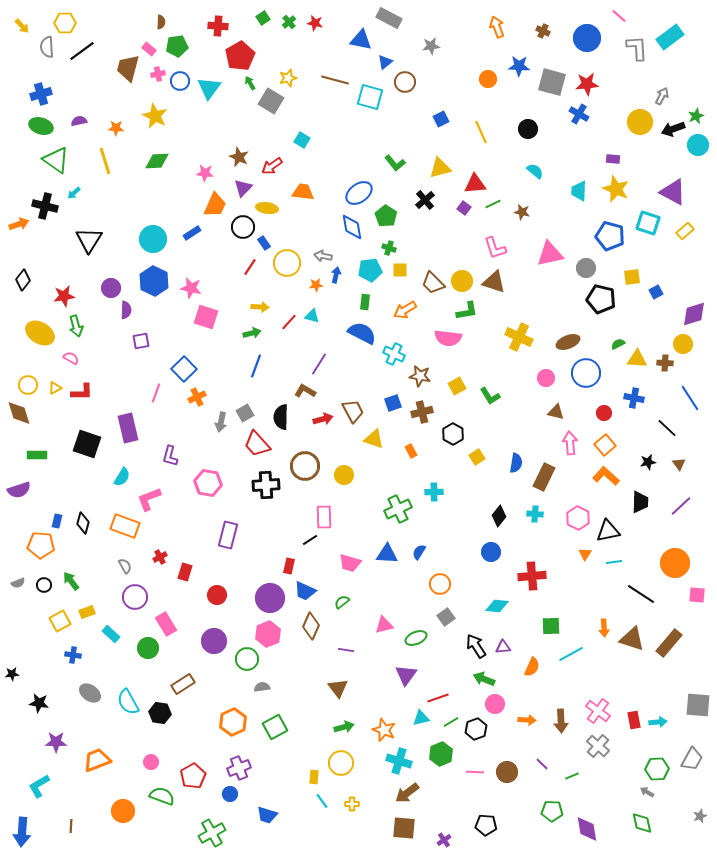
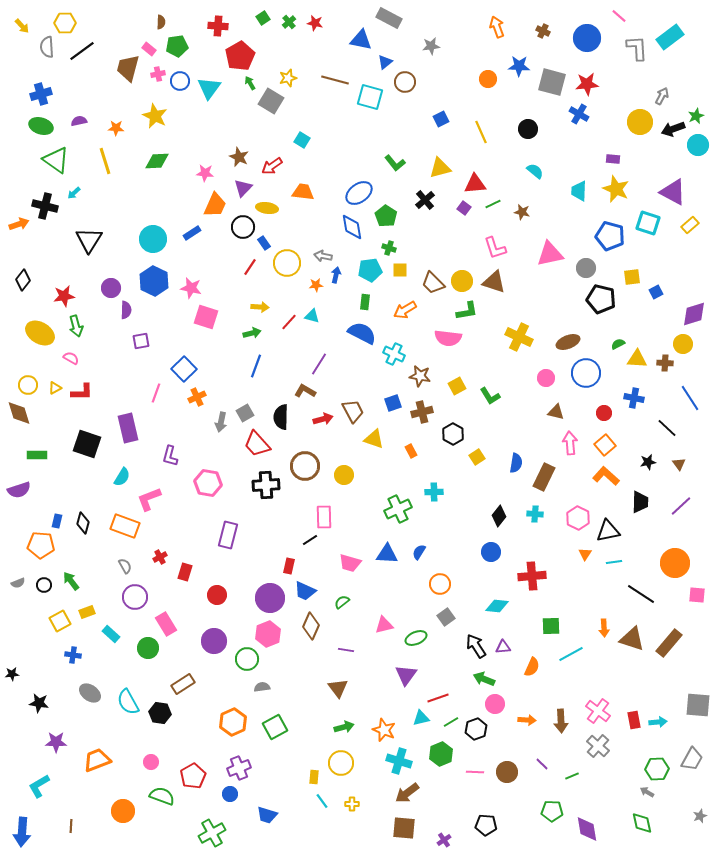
yellow rectangle at (685, 231): moved 5 px right, 6 px up
